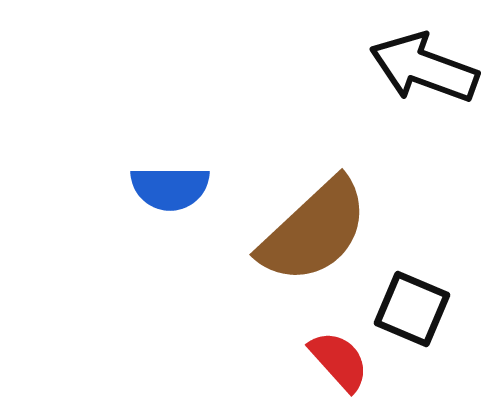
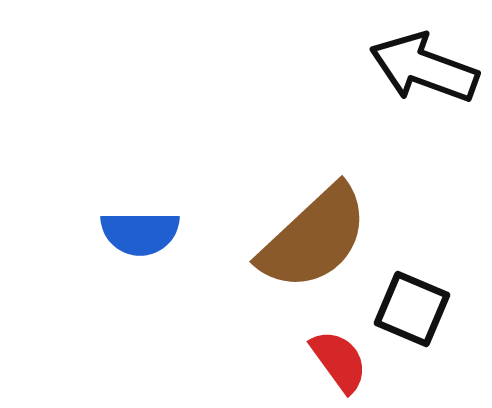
blue semicircle: moved 30 px left, 45 px down
brown semicircle: moved 7 px down
red semicircle: rotated 6 degrees clockwise
